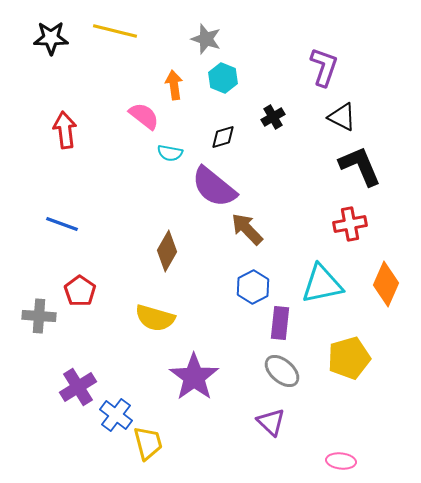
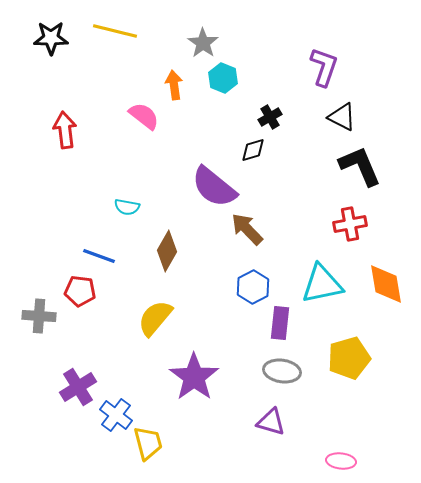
gray star: moved 3 px left, 4 px down; rotated 16 degrees clockwise
black cross: moved 3 px left
black diamond: moved 30 px right, 13 px down
cyan semicircle: moved 43 px left, 54 px down
blue line: moved 37 px right, 32 px down
orange diamond: rotated 33 degrees counterclockwise
red pentagon: rotated 28 degrees counterclockwise
yellow semicircle: rotated 114 degrees clockwise
gray ellipse: rotated 33 degrees counterclockwise
purple triangle: rotated 28 degrees counterclockwise
